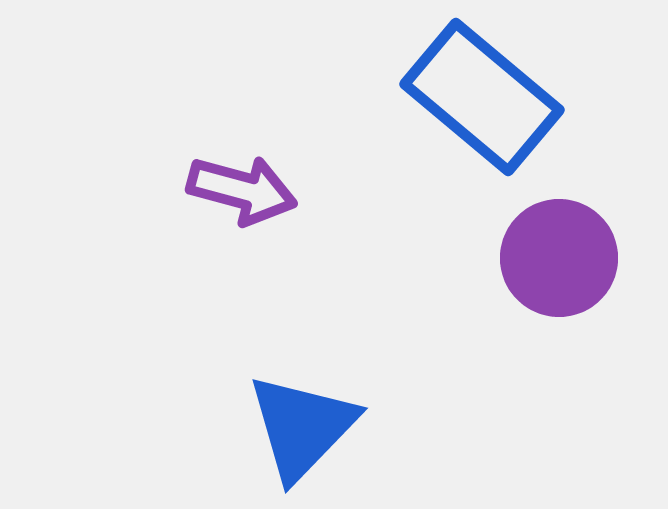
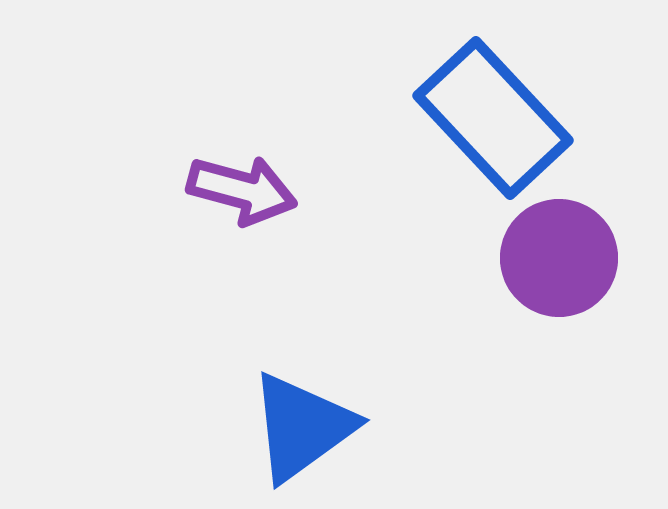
blue rectangle: moved 11 px right, 21 px down; rotated 7 degrees clockwise
blue triangle: rotated 10 degrees clockwise
